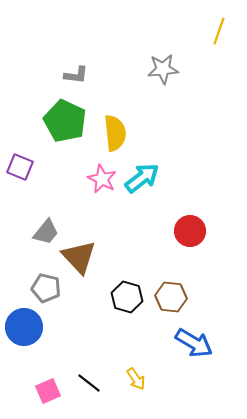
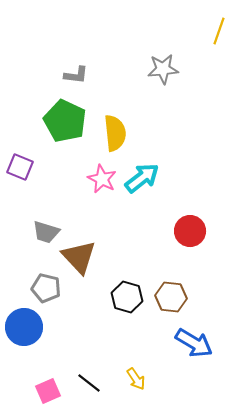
gray trapezoid: rotated 68 degrees clockwise
